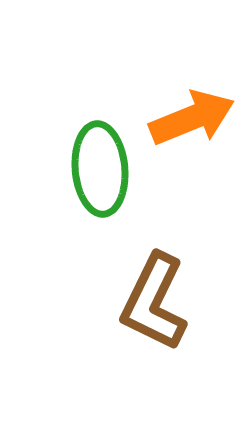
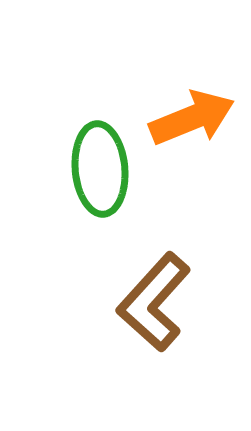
brown L-shape: rotated 16 degrees clockwise
